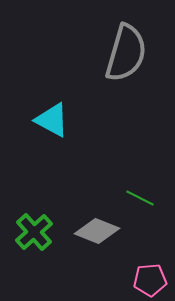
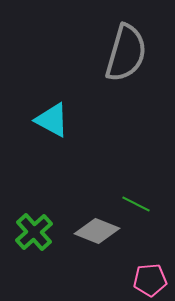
green line: moved 4 px left, 6 px down
